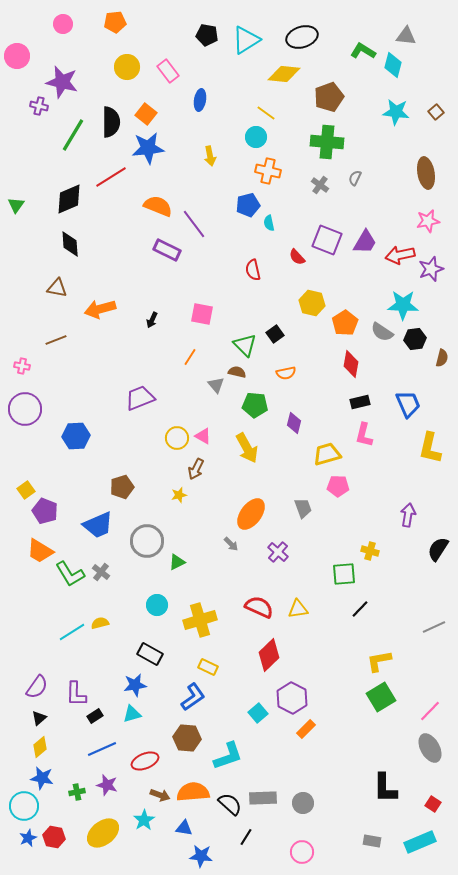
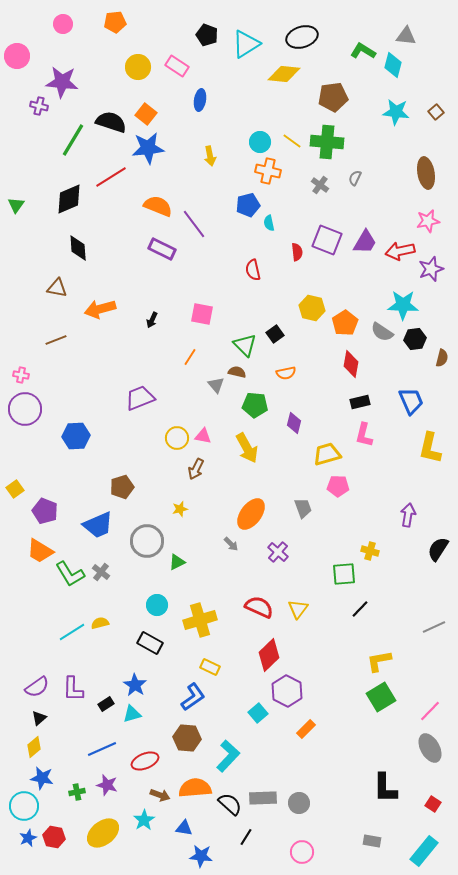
black pentagon at (207, 35): rotated 10 degrees clockwise
cyan triangle at (246, 40): moved 4 px down
yellow circle at (127, 67): moved 11 px right
pink rectangle at (168, 71): moved 9 px right, 5 px up; rotated 20 degrees counterclockwise
purple star at (62, 82): rotated 8 degrees counterclockwise
brown pentagon at (329, 97): moved 4 px right; rotated 12 degrees clockwise
yellow line at (266, 113): moved 26 px right, 28 px down
black semicircle at (111, 122): rotated 72 degrees counterclockwise
green line at (73, 135): moved 5 px down
cyan circle at (256, 137): moved 4 px right, 5 px down
black diamond at (70, 244): moved 8 px right, 4 px down
purple rectangle at (167, 250): moved 5 px left, 1 px up
red arrow at (400, 255): moved 4 px up
red semicircle at (297, 257): moved 5 px up; rotated 144 degrees counterclockwise
yellow hexagon at (312, 303): moved 5 px down
pink cross at (22, 366): moved 1 px left, 9 px down
blue trapezoid at (408, 404): moved 3 px right, 3 px up
pink triangle at (203, 436): rotated 18 degrees counterclockwise
yellow square at (26, 490): moved 11 px left, 1 px up
yellow star at (179, 495): moved 1 px right, 14 px down
yellow triangle at (298, 609): rotated 45 degrees counterclockwise
black rectangle at (150, 654): moved 11 px up
yellow rectangle at (208, 667): moved 2 px right
blue star at (135, 685): rotated 30 degrees counterclockwise
purple semicircle at (37, 687): rotated 20 degrees clockwise
purple L-shape at (76, 694): moved 3 px left, 5 px up
purple hexagon at (292, 698): moved 5 px left, 7 px up
black rectangle at (95, 716): moved 11 px right, 12 px up
yellow diamond at (40, 747): moved 6 px left
cyan L-shape at (228, 756): rotated 28 degrees counterclockwise
orange semicircle at (193, 792): moved 2 px right, 4 px up
gray circle at (303, 803): moved 4 px left
cyan rectangle at (420, 842): moved 4 px right, 9 px down; rotated 28 degrees counterclockwise
